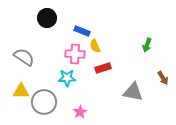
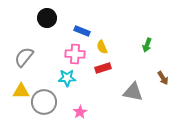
yellow semicircle: moved 7 px right, 1 px down
gray semicircle: rotated 85 degrees counterclockwise
